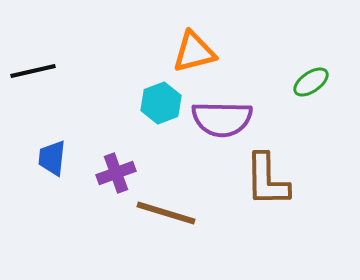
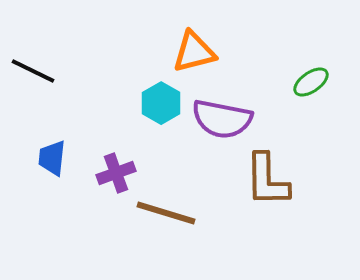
black line: rotated 39 degrees clockwise
cyan hexagon: rotated 9 degrees counterclockwise
purple semicircle: rotated 10 degrees clockwise
